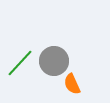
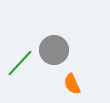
gray circle: moved 11 px up
